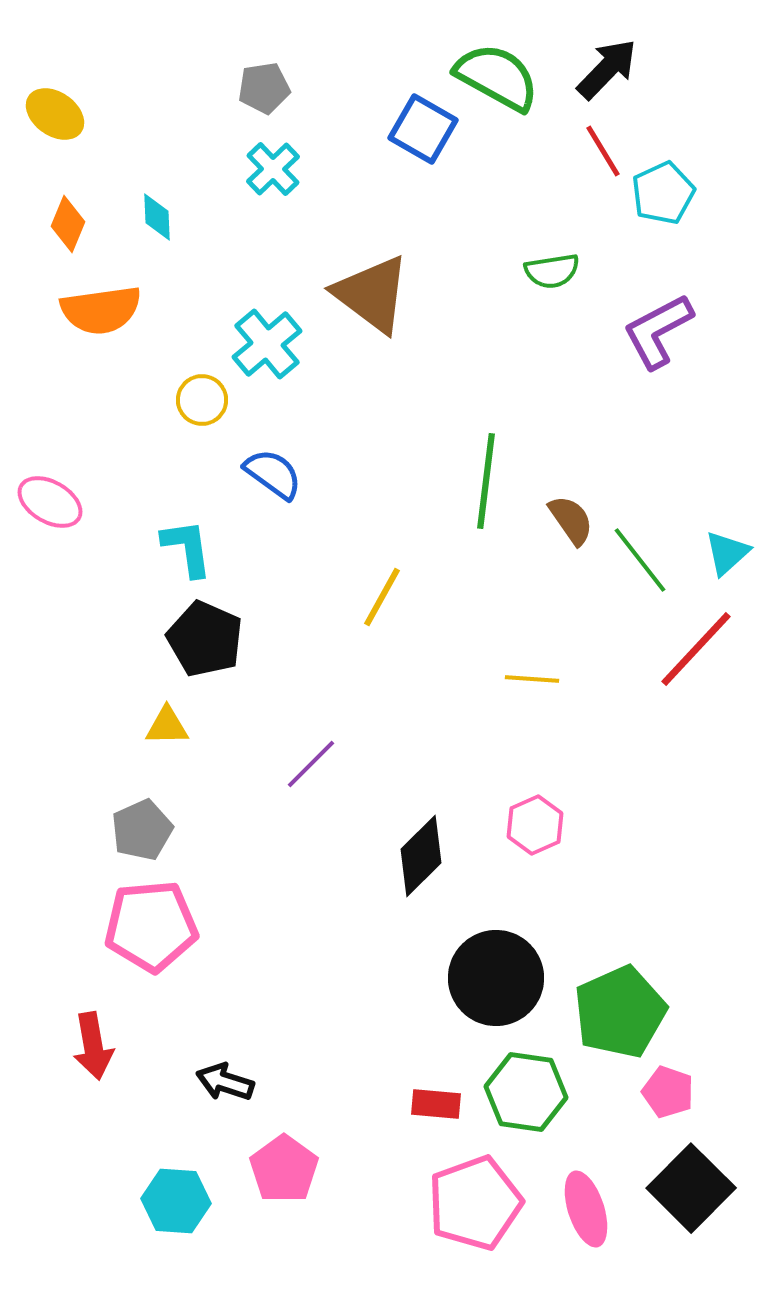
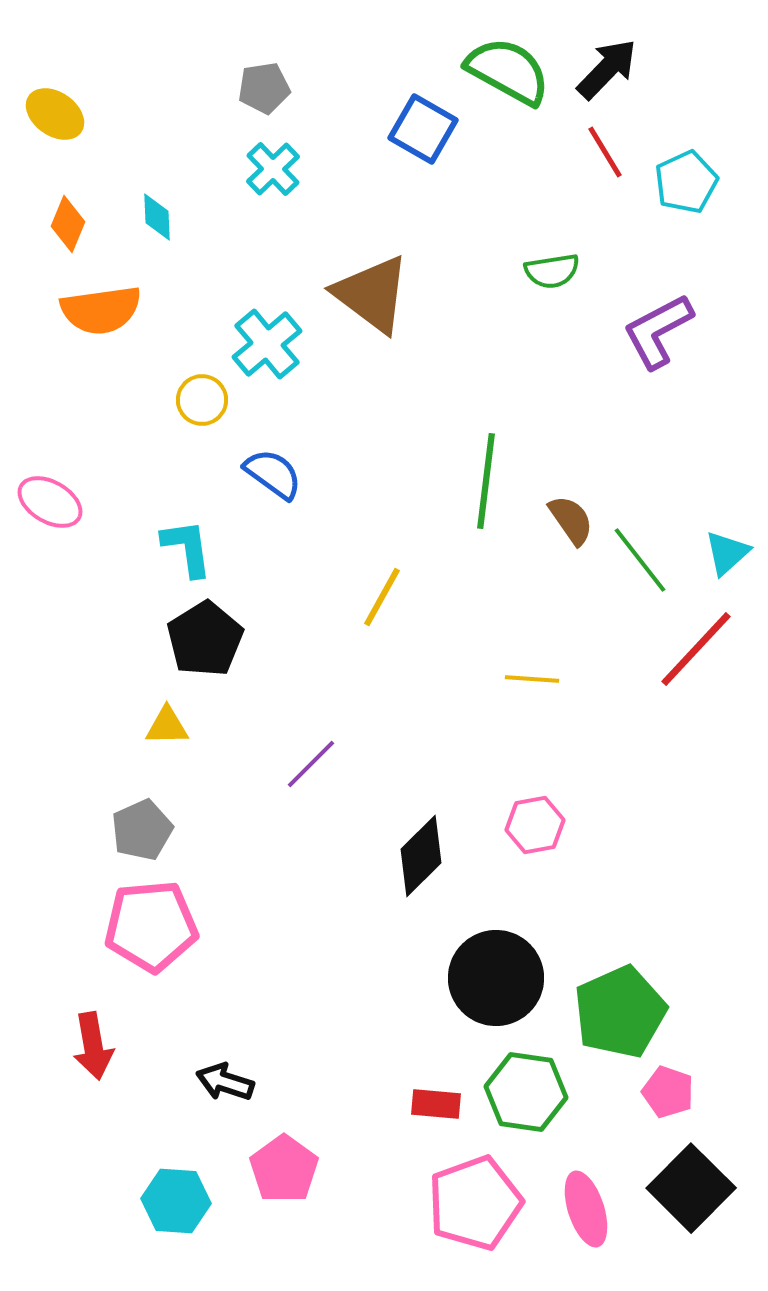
green semicircle at (497, 77): moved 11 px right, 6 px up
red line at (603, 151): moved 2 px right, 1 px down
cyan pentagon at (663, 193): moved 23 px right, 11 px up
black pentagon at (205, 639): rotated 16 degrees clockwise
pink hexagon at (535, 825): rotated 14 degrees clockwise
